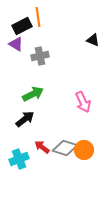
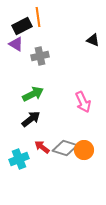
black arrow: moved 6 px right
